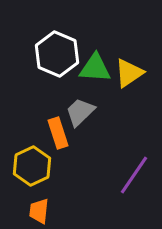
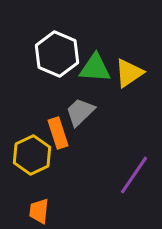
yellow hexagon: moved 11 px up
